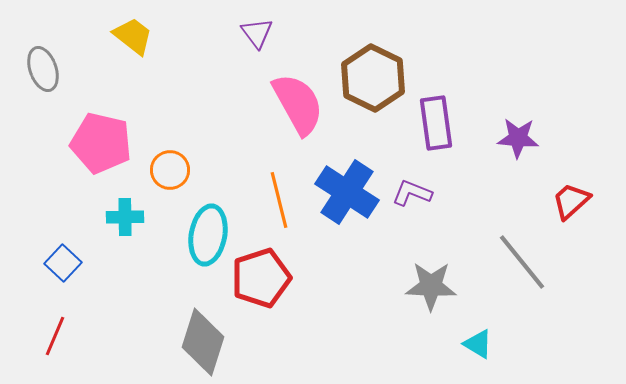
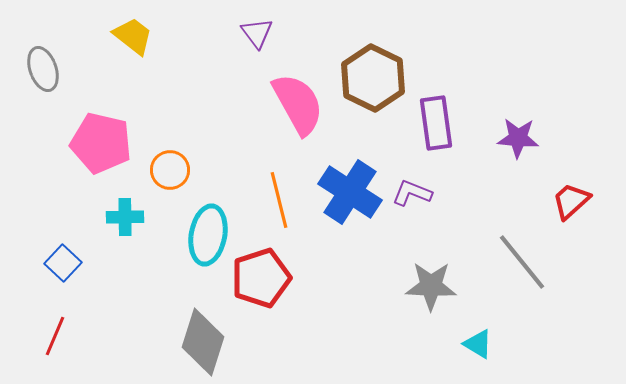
blue cross: moved 3 px right
